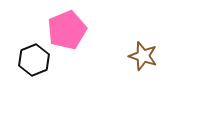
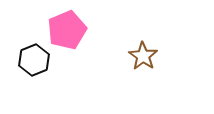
brown star: rotated 16 degrees clockwise
